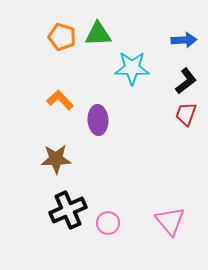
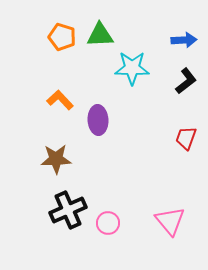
green triangle: moved 2 px right, 1 px down
red trapezoid: moved 24 px down
